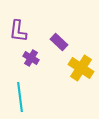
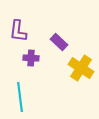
purple cross: rotated 28 degrees counterclockwise
